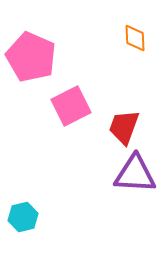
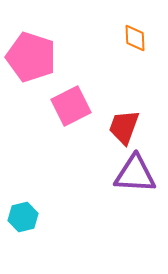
pink pentagon: rotated 6 degrees counterclockwise
